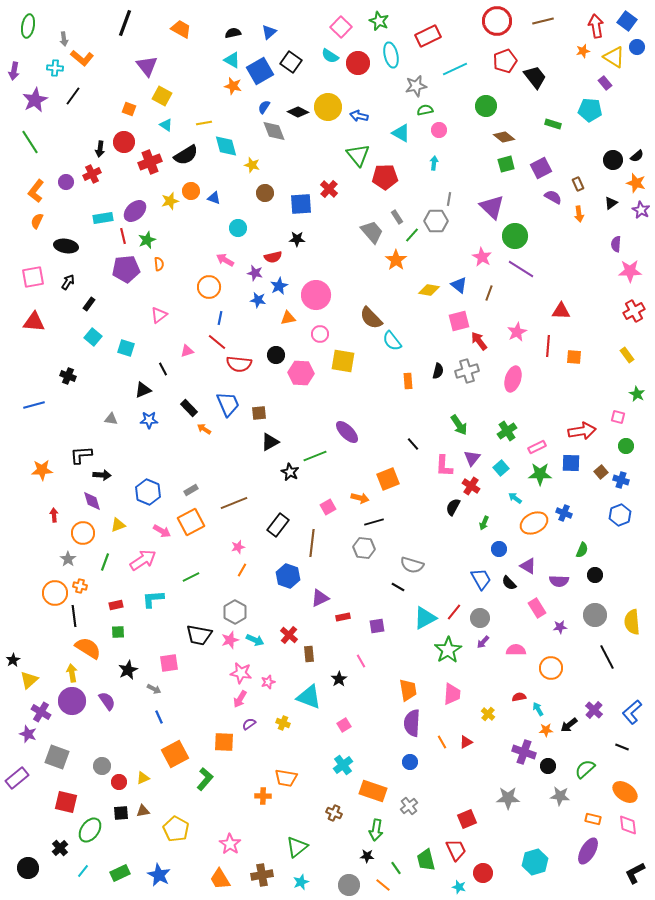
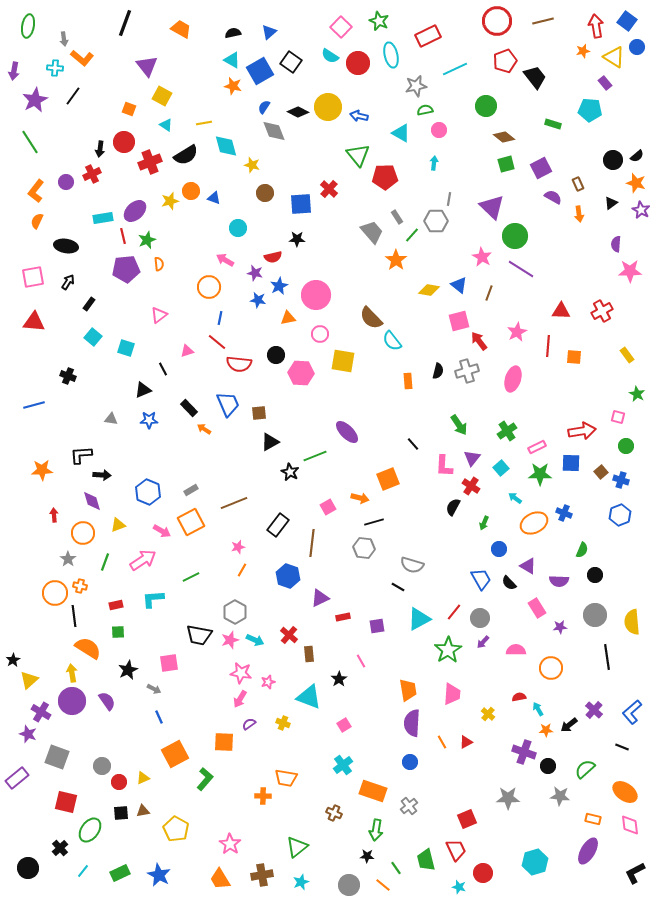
red cross at (634, 311): moved 32 px left
cyan triangle at (425, 618): moved 6 px left, 1 px down
black line at (607, 657): rotated 20 degrees clockwise
pink diamond at (628, 825): moved 2 px right
